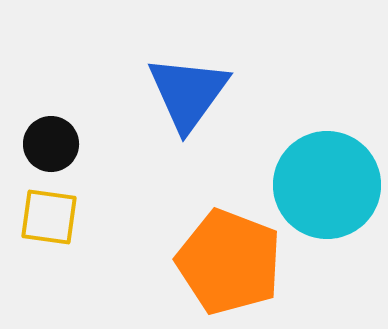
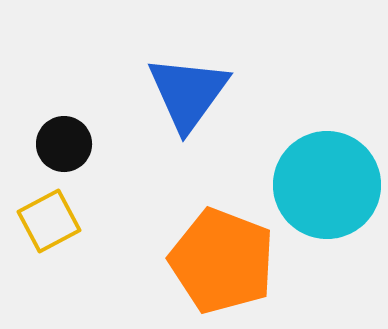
black circle: moved 13 px right
yellow square: moved 4 px down; rotated 36 degrees counterclockwise
orange pentagon: moved 7 px left, 1 px up
